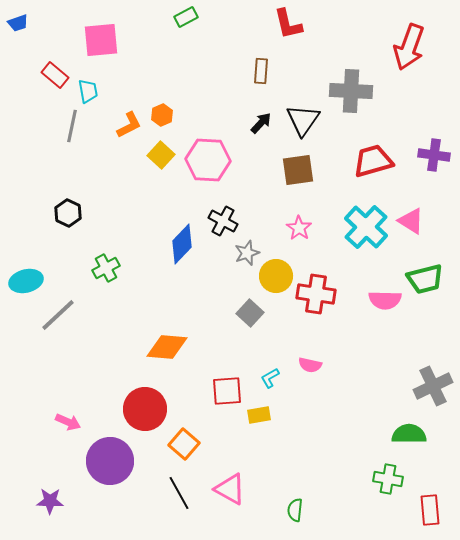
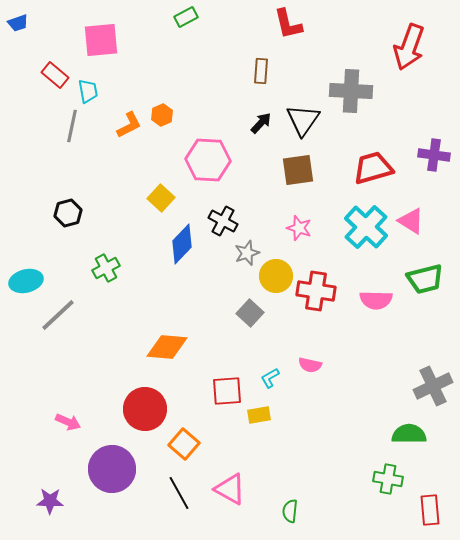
yellow square at (161, 155): moved 43 px down
red trapezoid at (373, 161): moved 7 px down
black hexagon at (68, 213): rotated 20 degrees clockwise
pink star at (299, 228): rotated 15 degrees counterclockwise
red cross at (316, 294): moved 3 px up
pink semicircle at (385, 300): moved 9 px left
purple circle at (110, 461): moved 2 px right, 8 px down
green semicircle at (295, 510): moved 5 px left, 1 px down
